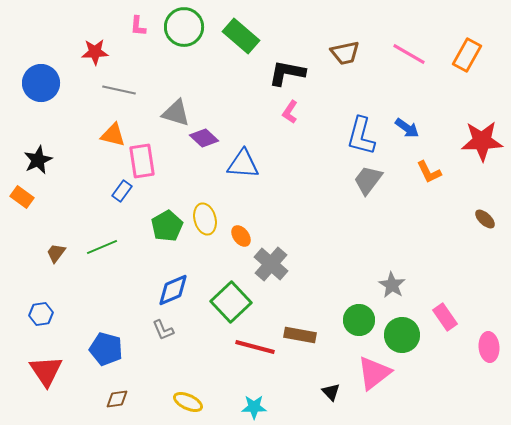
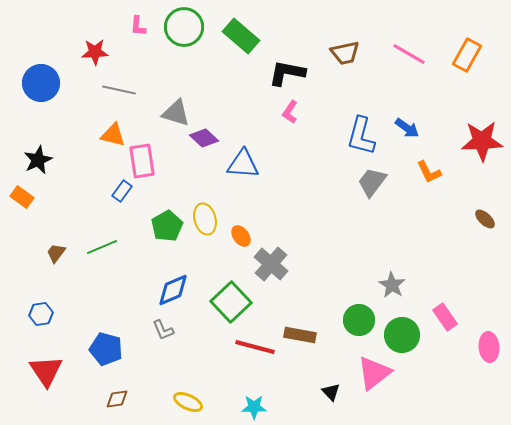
gray trapezoid at (368, 180): moved 4 px right, 2 px down
